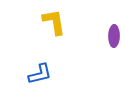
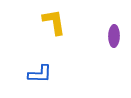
blue L-shape: rotated 15 degrees clockwise
